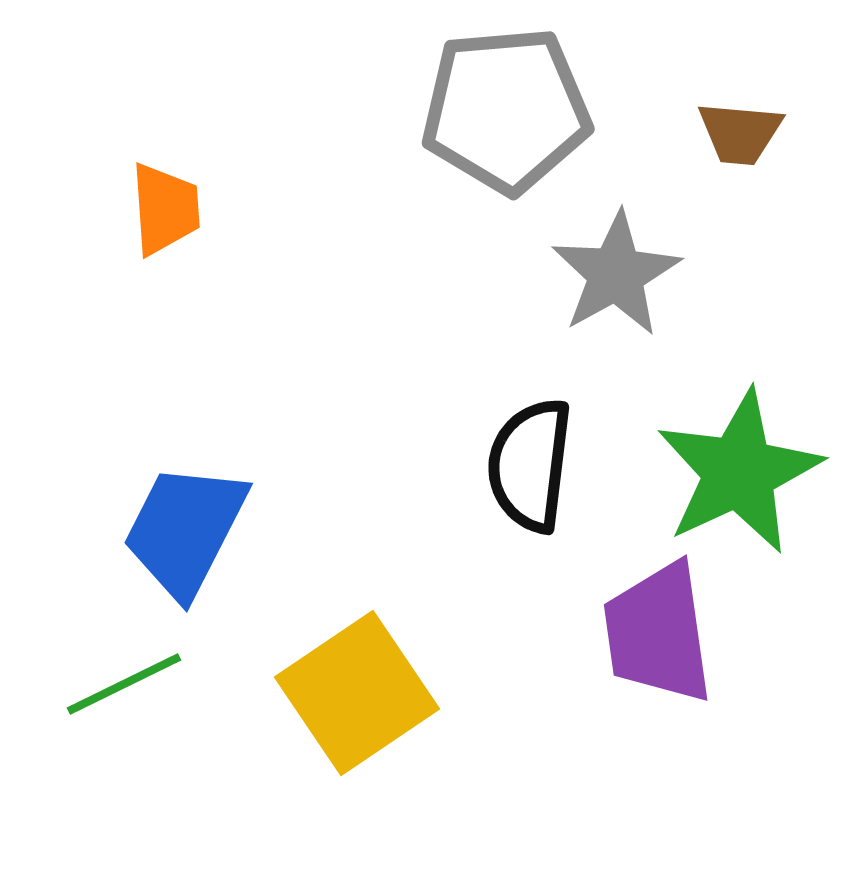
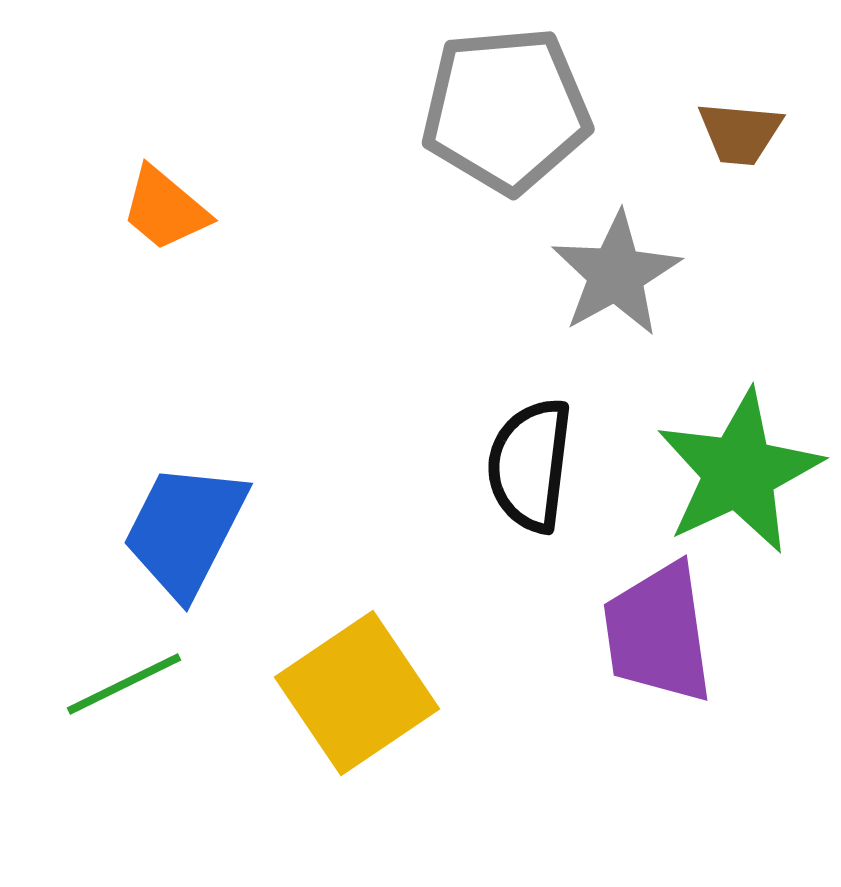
orange trapezoid: rotated 134 degrees clockwise
